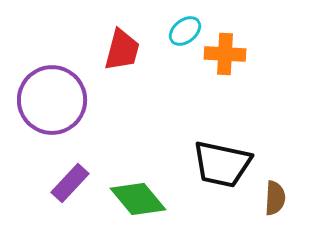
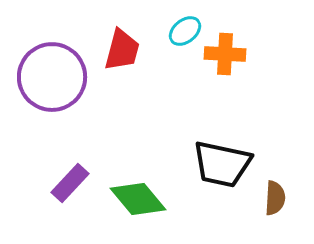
purple circle: moved 23 px up
